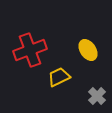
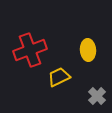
yellow ellipse: rotated 30 degrees clockwise
